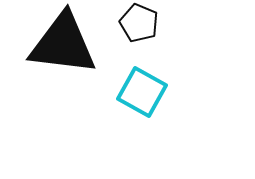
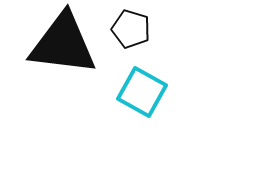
black pentagon: moved 8 px left, 6 px down; rotated 6 degrees counterclockwise
